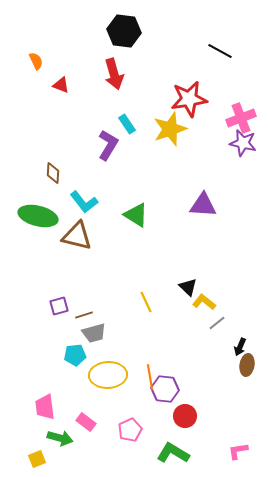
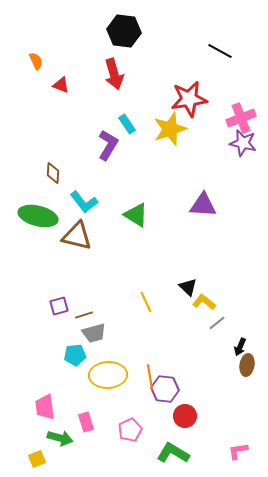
pink rectangle: rotated 36 degrees clockwise
